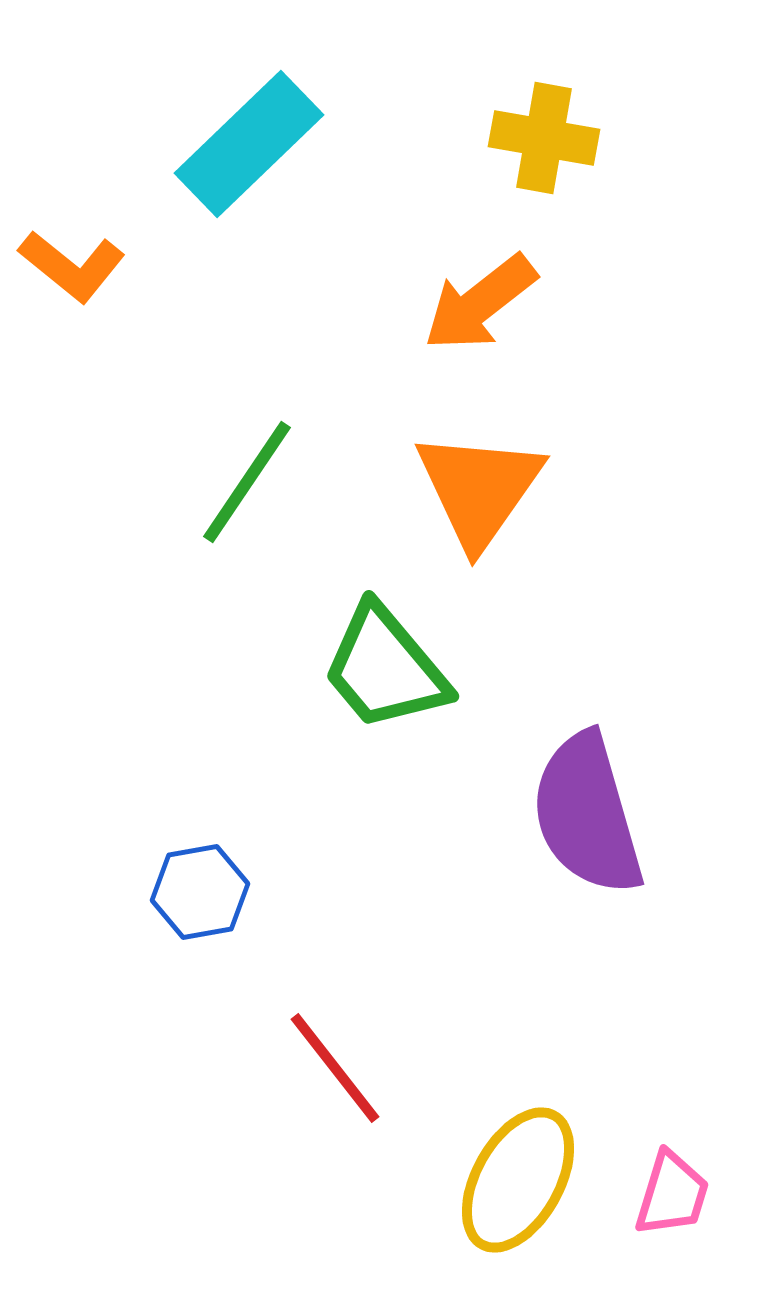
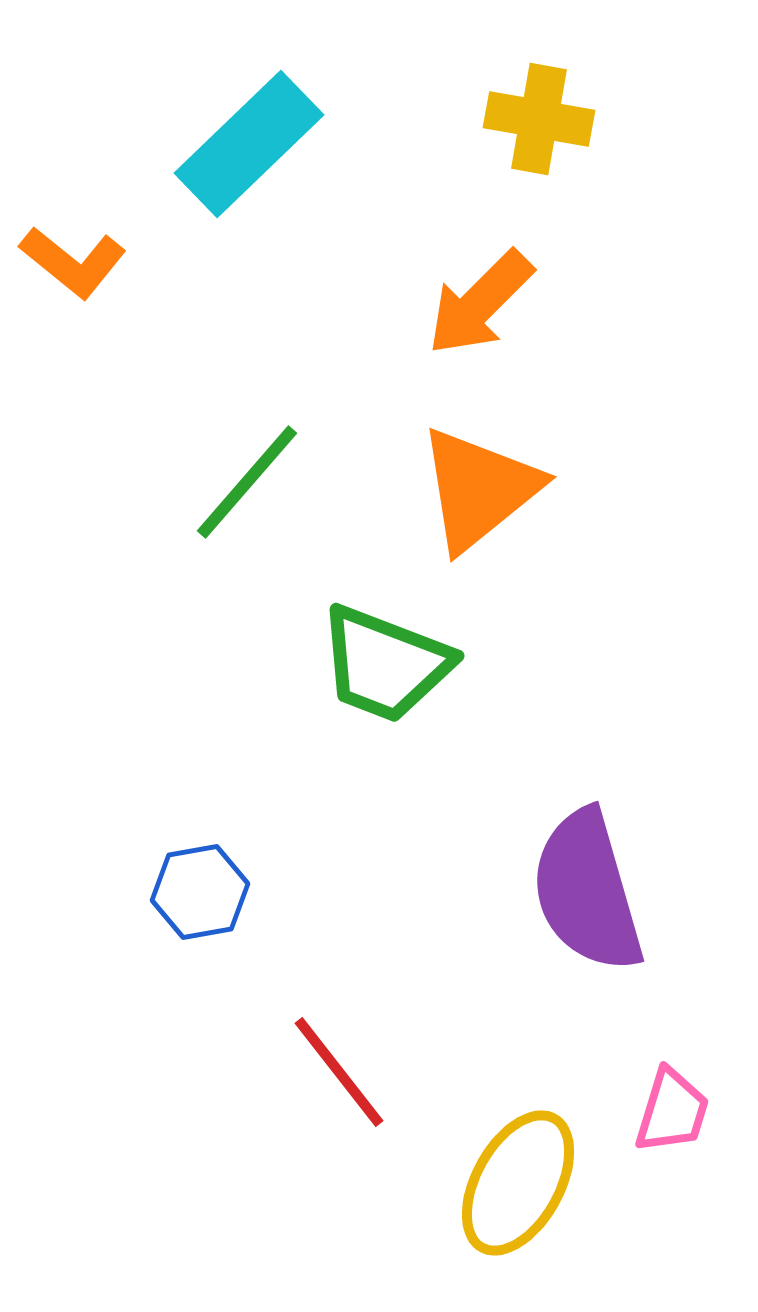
yellow cross: moved 5 px left, 19 px up
orange L-shape: moved 1 px right, 4 px up
orange arrow: rotated 7 degrees counterclockwise
green line: rotated 7 degrees clockwise
orange triangle: rotated 16 degrees clockwise
green trapezoid: moved 4 px up; rotated 29 degrees counterclockwise
purple semicircle: moved 77 px down
red line: moved 4 px right, 4 px down
yellow ellipse: moved 3 px down
pink trapezoid: moved 83 px up
